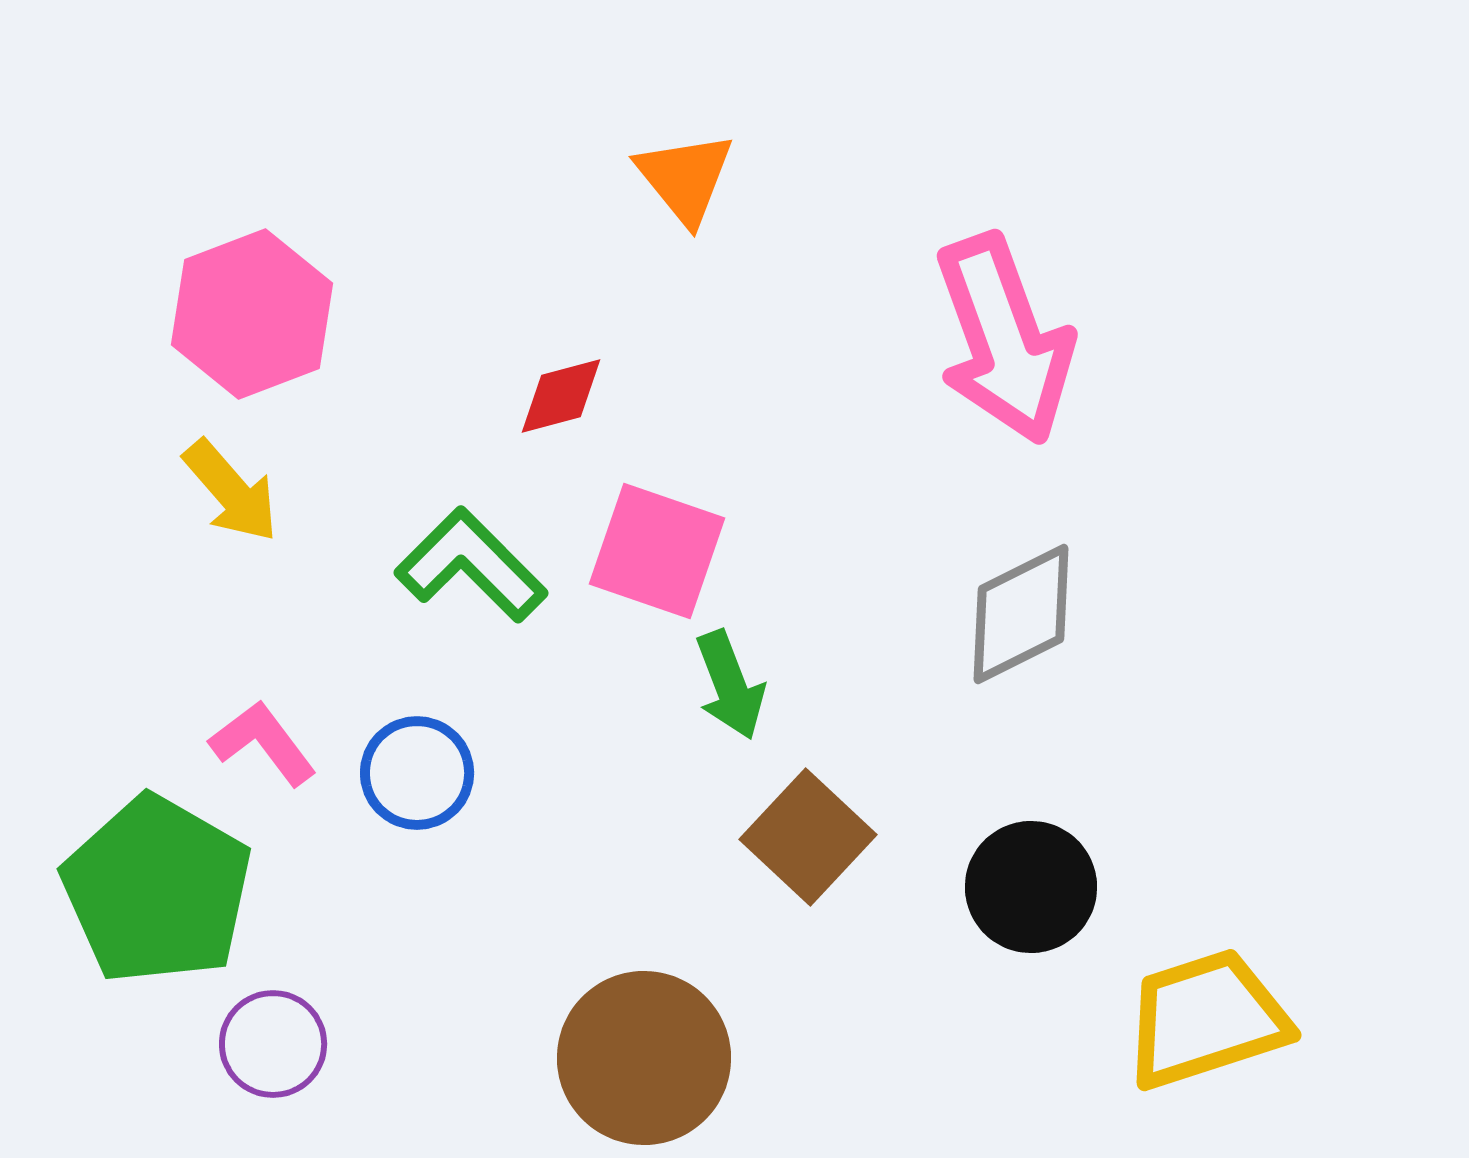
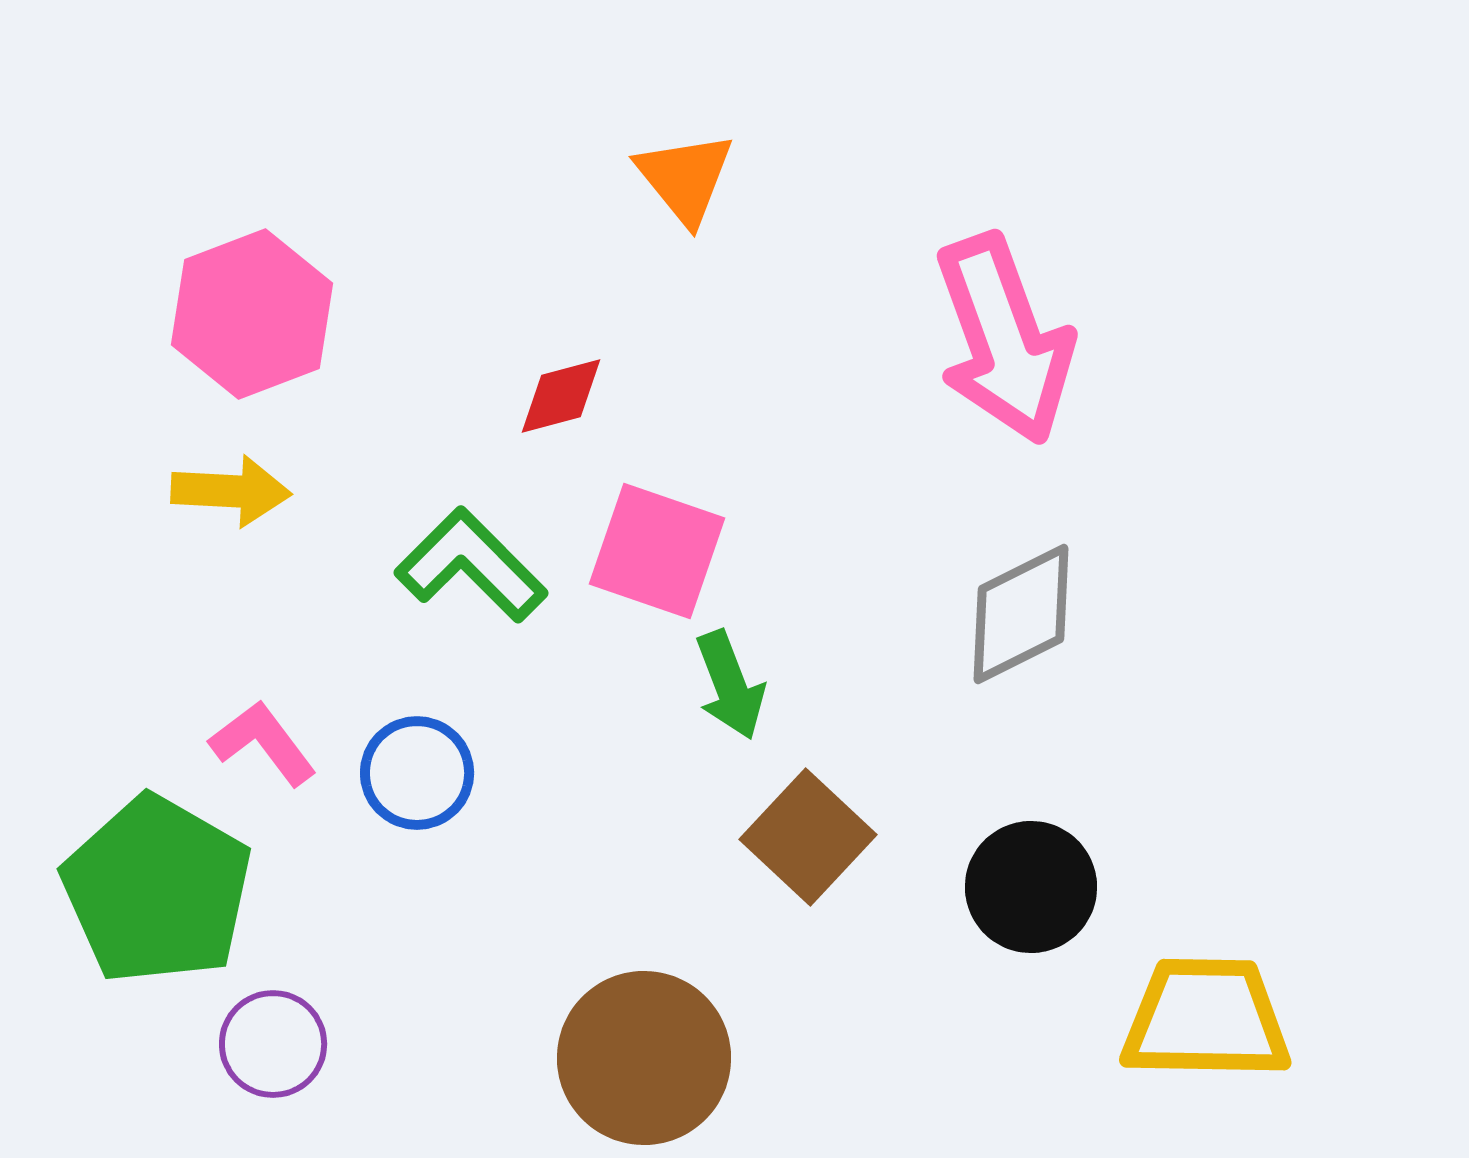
yellow arrow: rotated 46 degrees counterclockwise
yellow trapezoid: rotated 19 degrees clockwise
